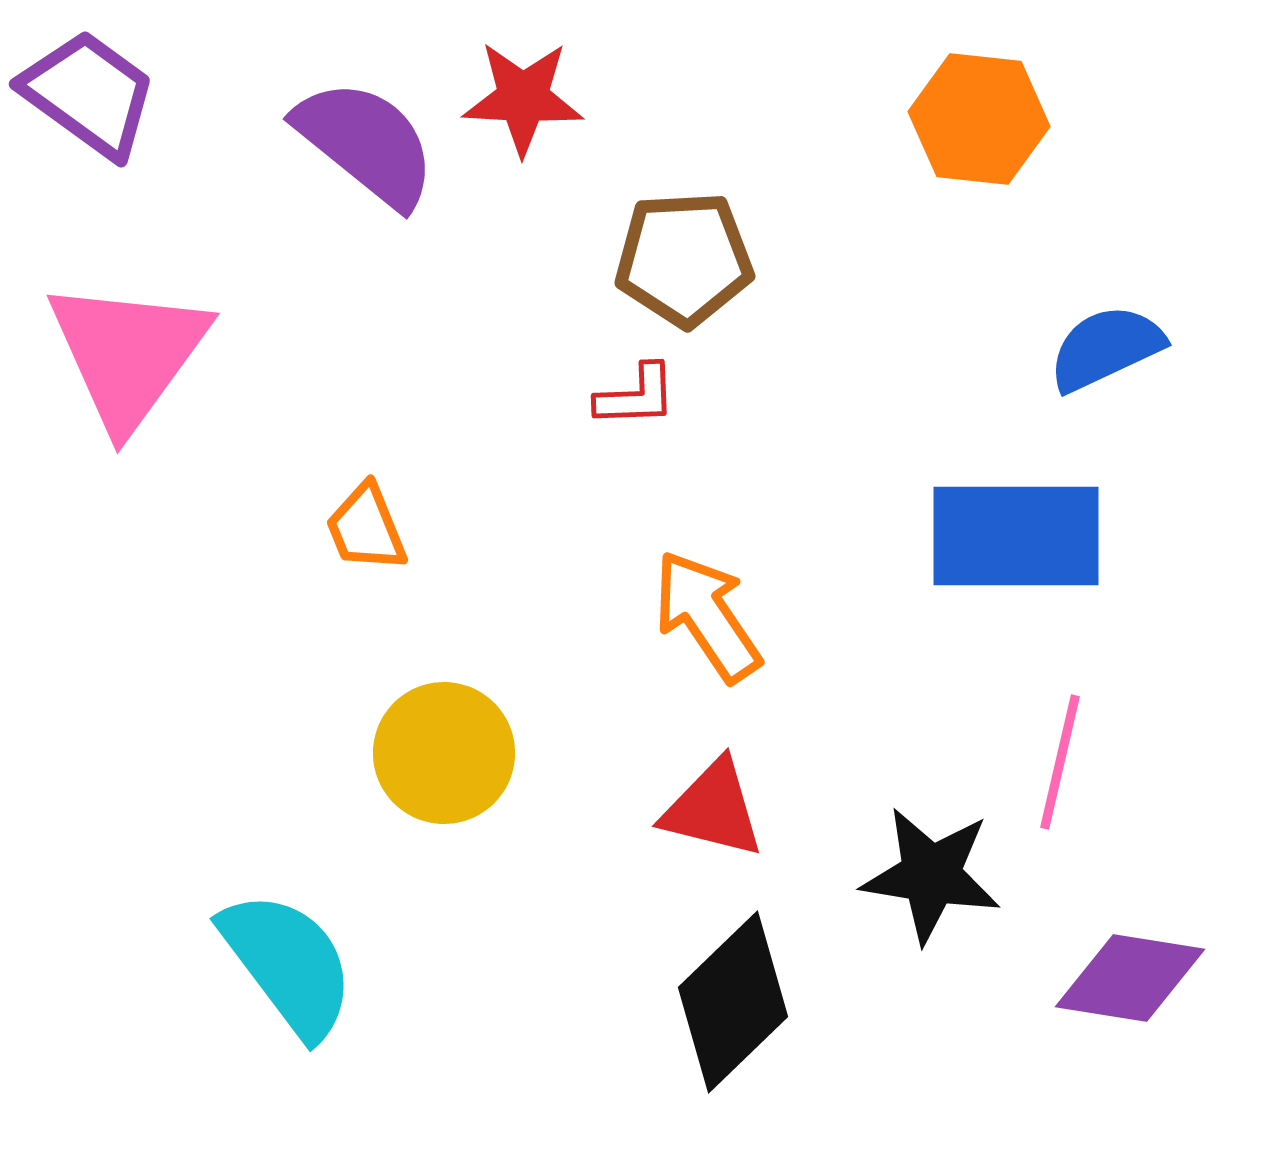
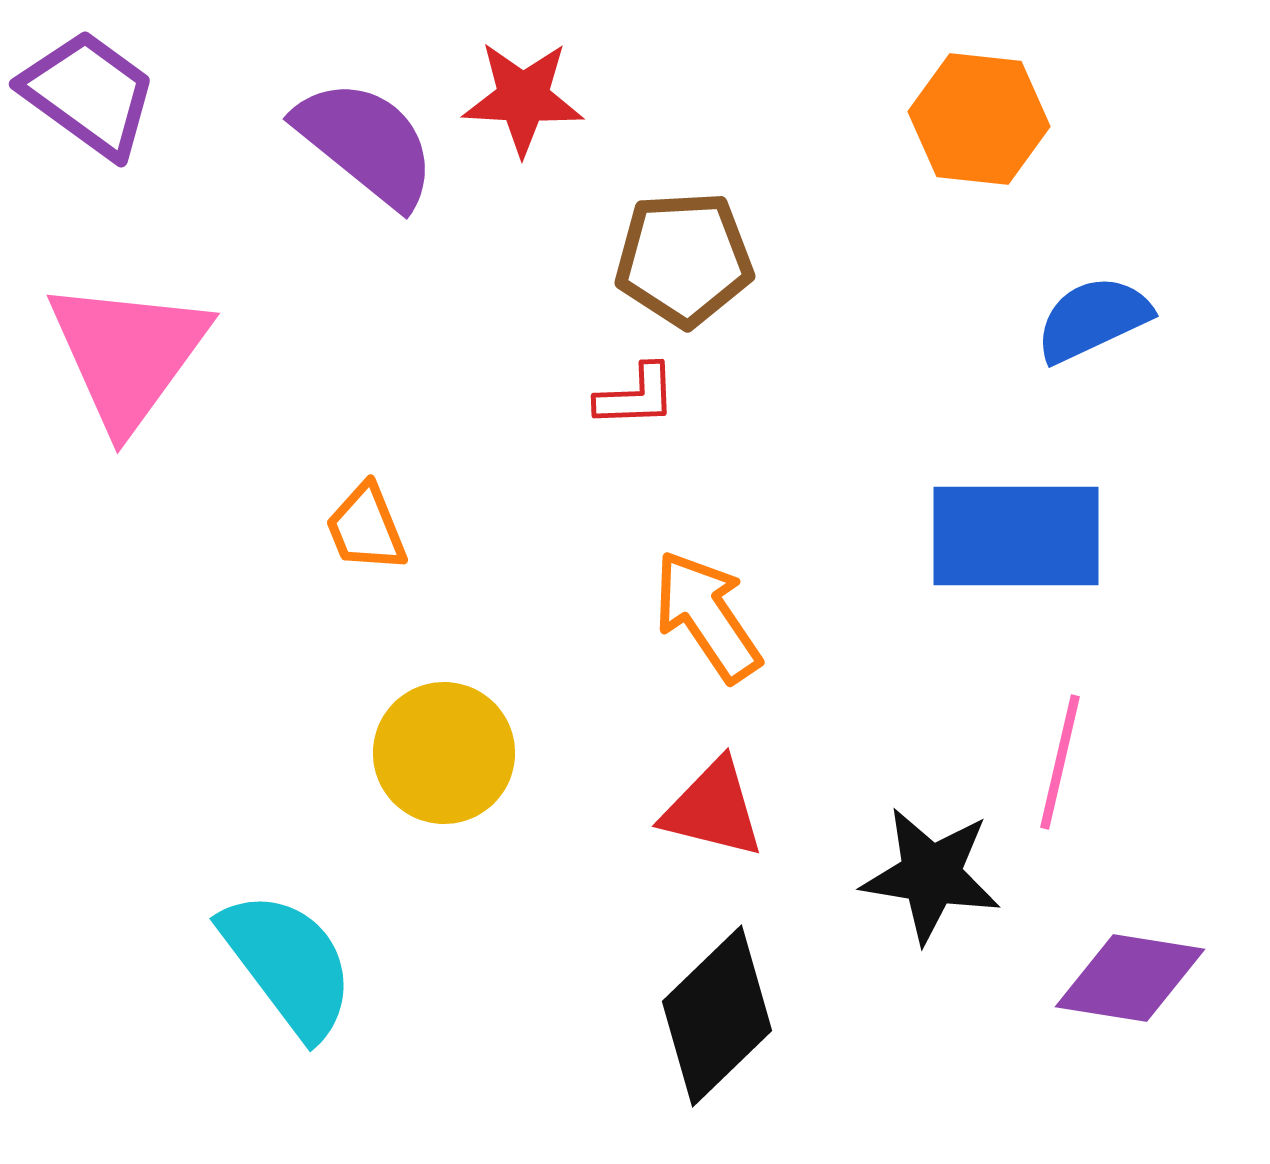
blue semicircle: moved 13 px left, 29 px up
black diamond: moved 16 px left, 14 px down
